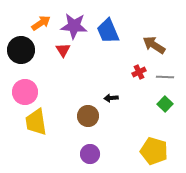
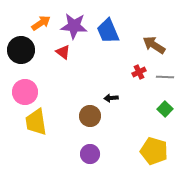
red triangle: moved 2 px down; rotated 21 degrees counterclockwise
green square: moved 5 px down
brown circle: moved 2 px right
